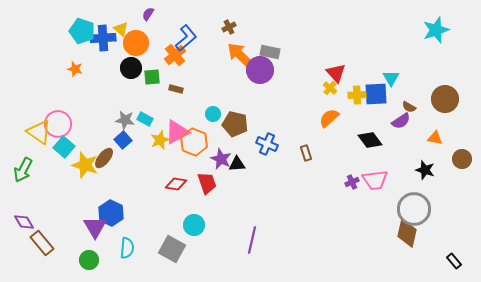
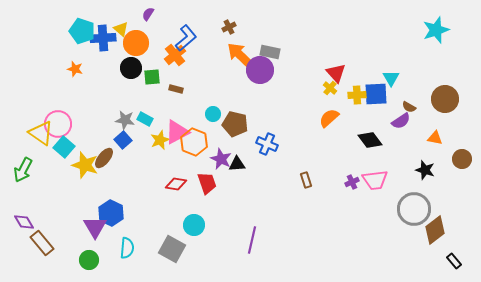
yellow triangle at (39, 132): moved 2 px right, 1 px down
brown rectangle at (306, 153): moved 27 px down
brown diamond at (407, 233): moved 28 px right, 3 px up; rotated 40 degrees clockwise
